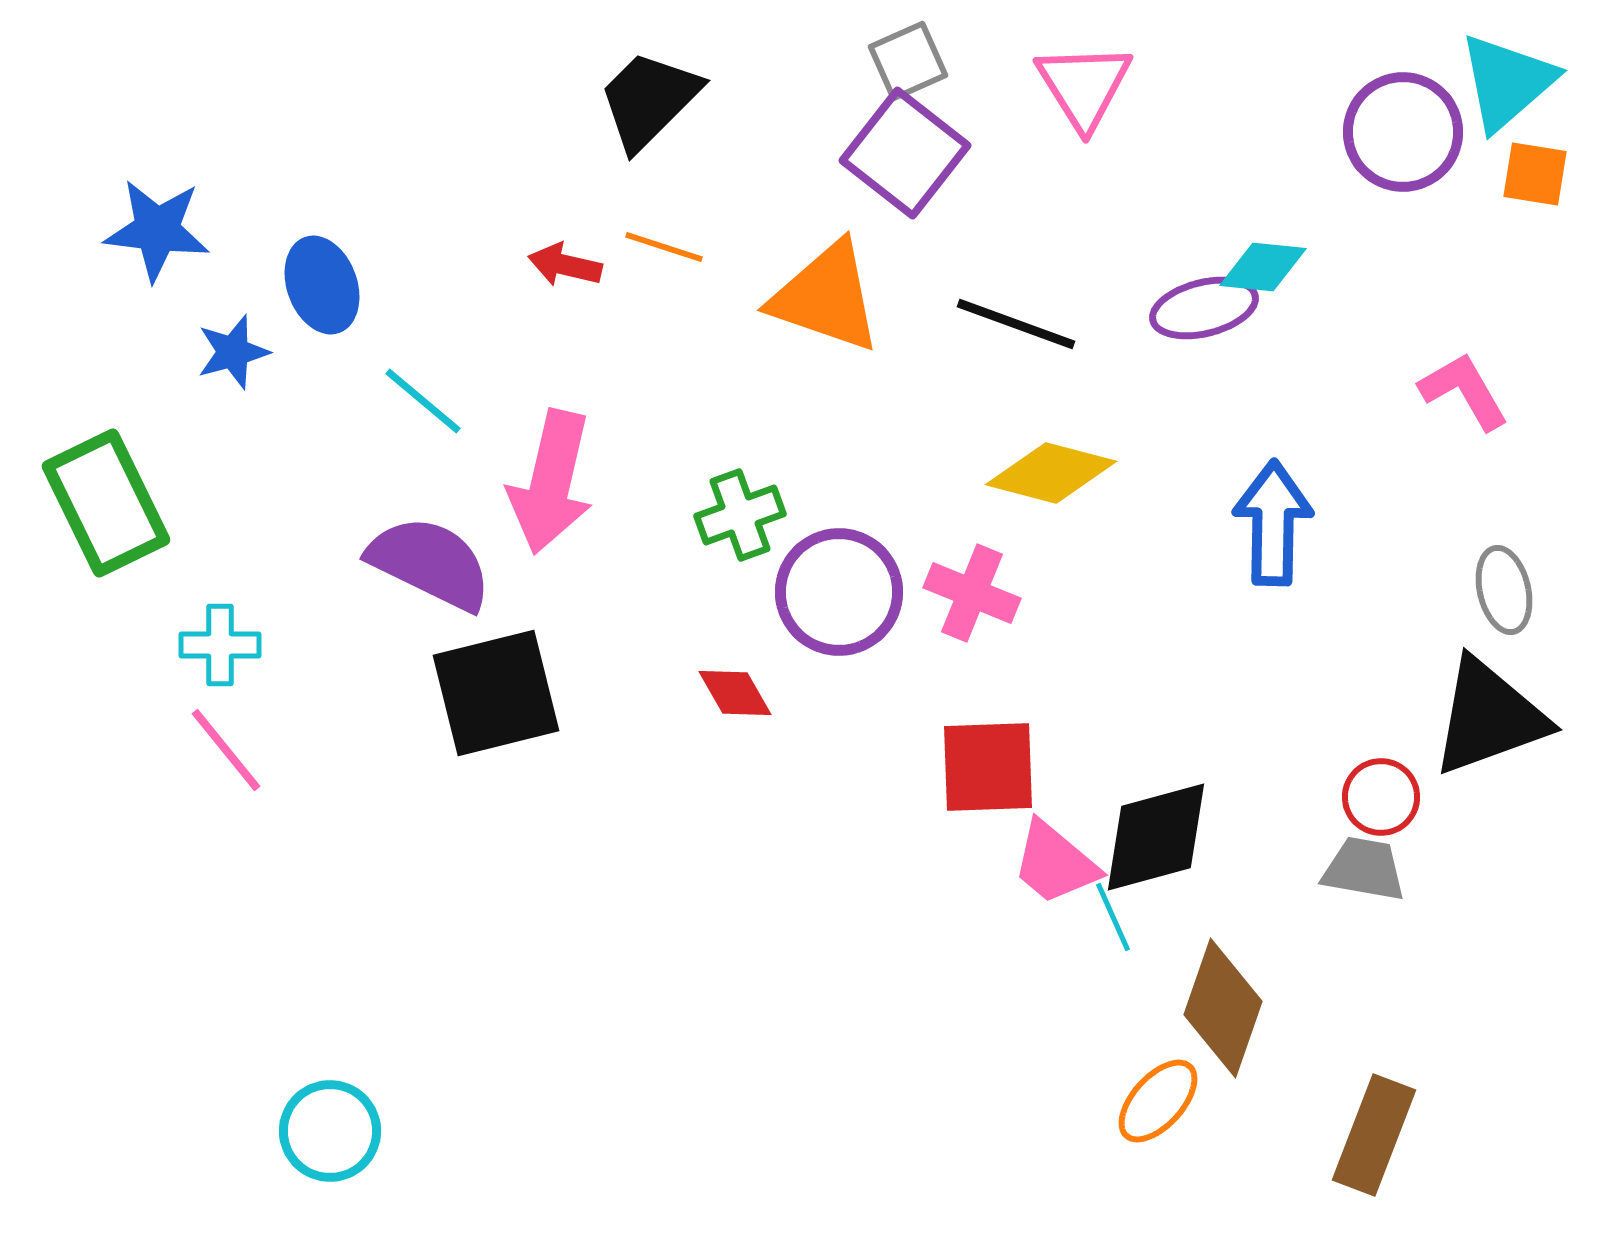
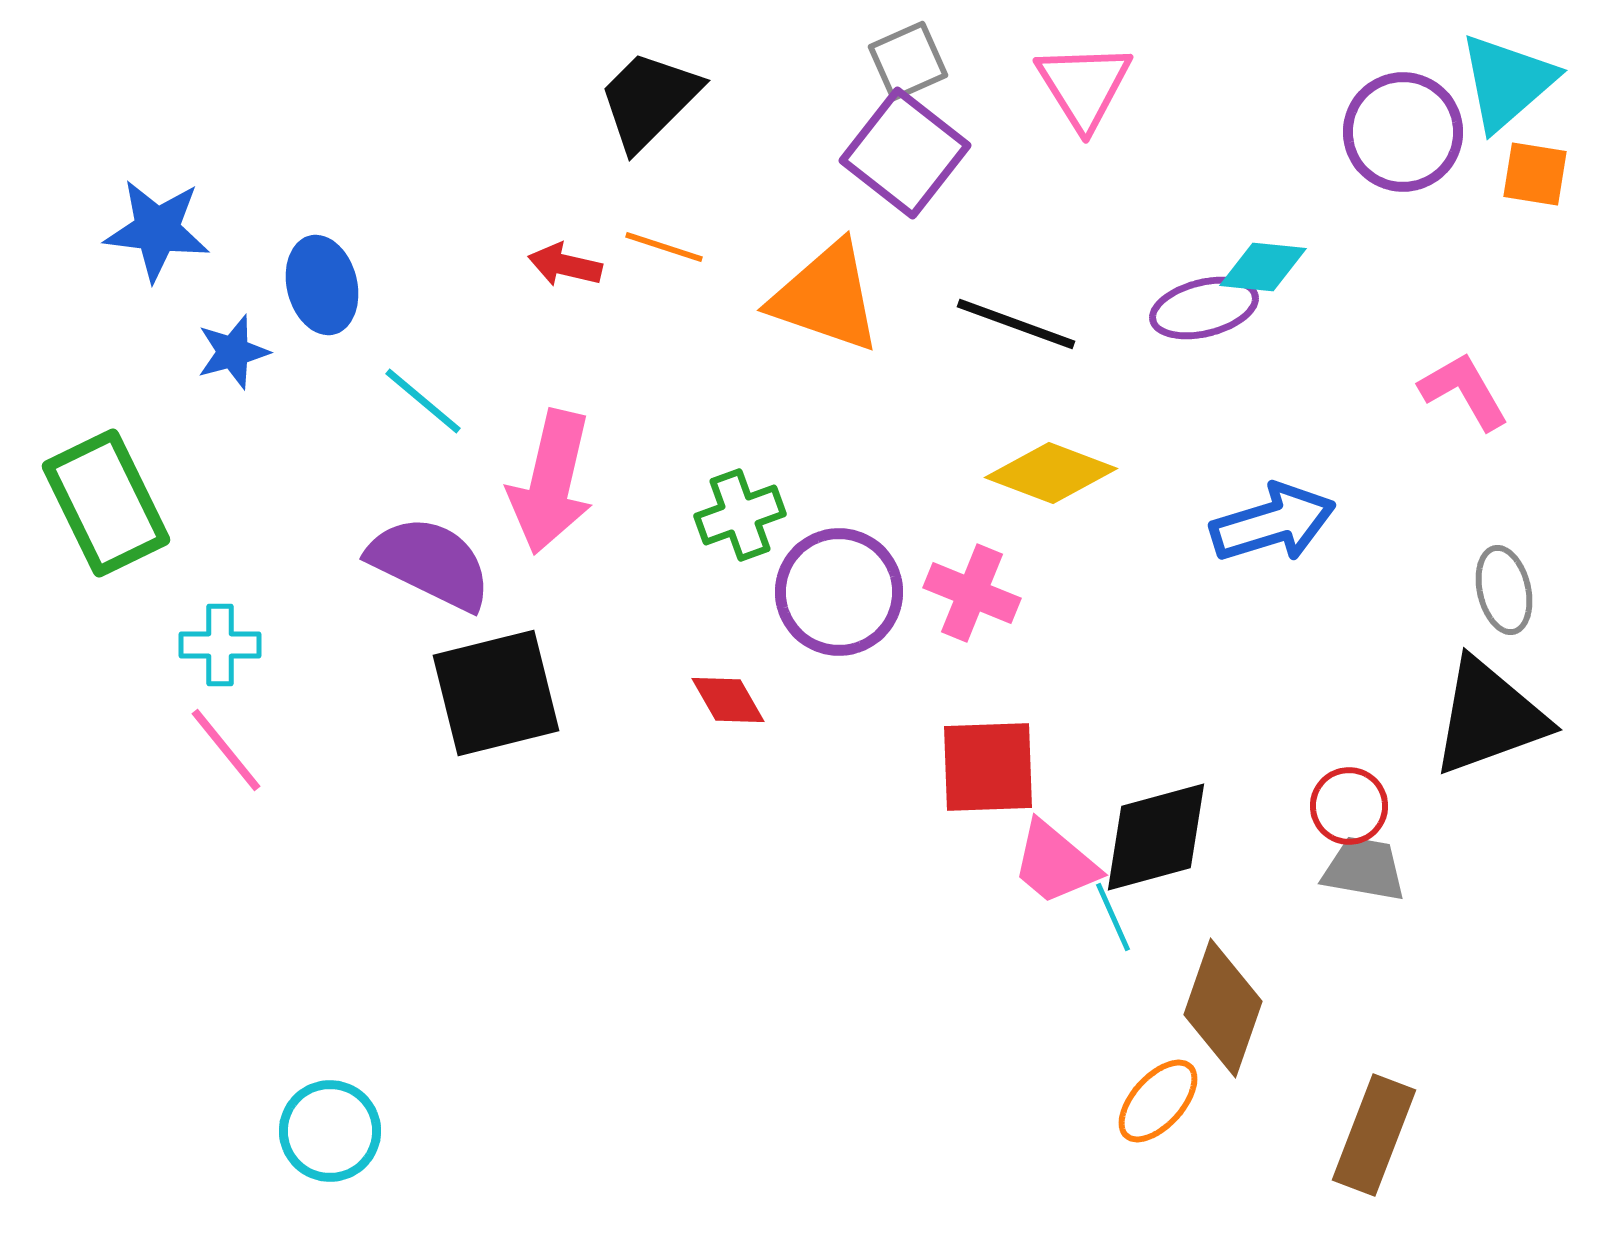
blue ellipse at (322, 285): rotated 6 degrees clockwise
yellow diamond at (1051, 473): rotated 6 degrees clockwise
blue arrow at (1273, 523): rotated 72 degrees clockwise
red diamond at (735, 693): moved 7 px left, 7 px down
red circle at (1381, 797): moved 32 px left, 9 px down
